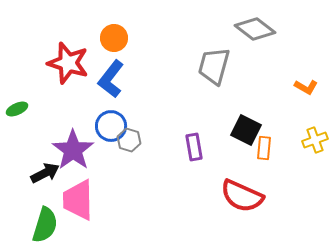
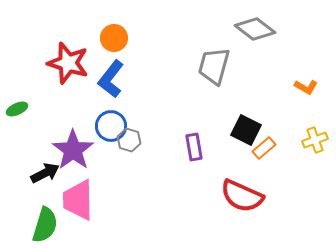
orange rectangle: rotated 45 degrees clockwise
